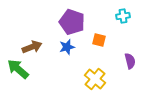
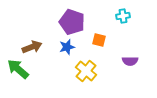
purple semicircle: rotated 105 degrees clockwise
yellow cross: moved 9 px left, 8 px up
